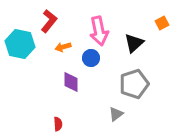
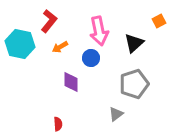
orange square: moved 3 px left, 2 px up
orange arrow: moved 3 px left; rotated 14 degrees counterclockwise
